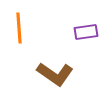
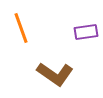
orange line: moved 2 px right; rotated 16 degrees counterclockwise
